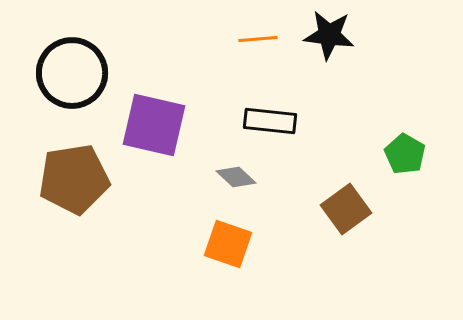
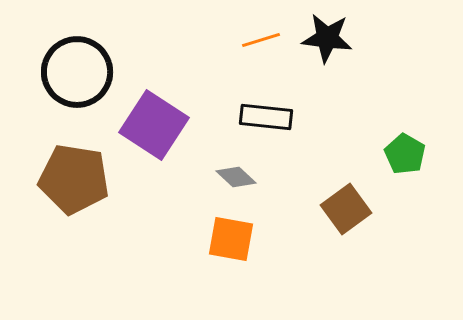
black star: moved 2 px left, 3 px down
orange line: moved 3 px right, 1 px down; rotated 12 degrees counterclockwise
black circle: moved 5 px right, 1 px up
black rectangle: moved 4 px left, 4 px up
purple square: rotated 20 degrees clockwise
brown pentagon: rotated 18 degrees clockwise
orange square: moved 3 px right, 5 px up; rotated 9 degrees counterclockwise
